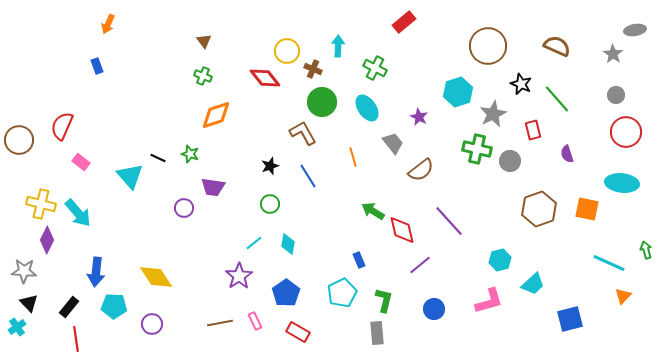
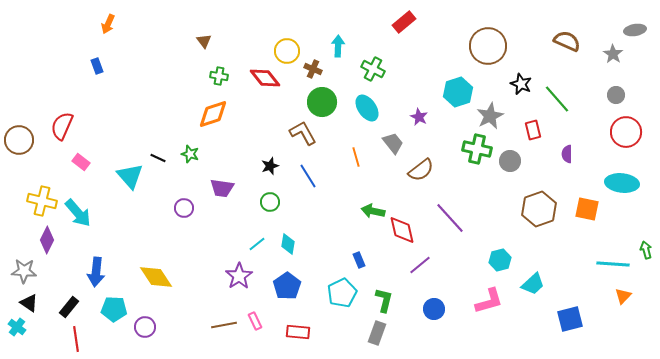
brown semicircle at (557, 46): moved 10 px right, 5 px up
green cross at (375, 68): moved 2 px left, 1 px down
green cross at (203, 76): moved 16 px right; rotated 12 degrees counterclockwise
gray star at (493, 114): moved 3 px left, 2 px down
orange diamond at (216, 115): moved 3 px left, 1 px up
purple semicircle at (567, 154): rotated 18 degrees clockwise
orange line at (353, 157): moved 3 px right
purple trapezoid at (213, 187): moved 9 px right, 1 px down
yellow cross at (41, 204): moved 1 px right, 3 px up
green circle at (270, 204): moved 2 px up
green arrow at (373, 211): rotated 20 degrees counterclockwise
purple line at (449, 221): moved 1 px right, 3 px up
cyan line at (254, 243): moved 3 px right, 1 px down
cyan line at (609, 263): moved 4 px right, 1 px down; rotated 20 degrees counterclockwise
blue pentagon at (286, 293): moved 1 px right, 7 px up
black triangle at (29, 303): rotated 12 degrees counterclockwise
cyan pentagon at (114, 306): moved 3 px down
brown line at (220, 323): moved 4 px right, 2 px down
purple circle at (152, 324): moved 7 px left, 3 px down
cyan cross at (17, 327): rotated 18 degrees counterclockwise
red rectangle at (298, 332): rotated 25 degrees counterclockwise
gray rectangle at (377, 333): rotated 25 degrees clockwise
